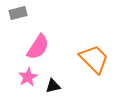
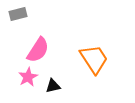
gray rectangle: moved 1 px down
pink semicircle: moved 3 px down
orange trapezoid: rotated 12 degrees clockwise
